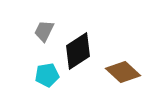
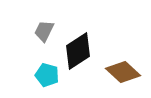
cyan pentagon: rotated 25 degrees clockwise
